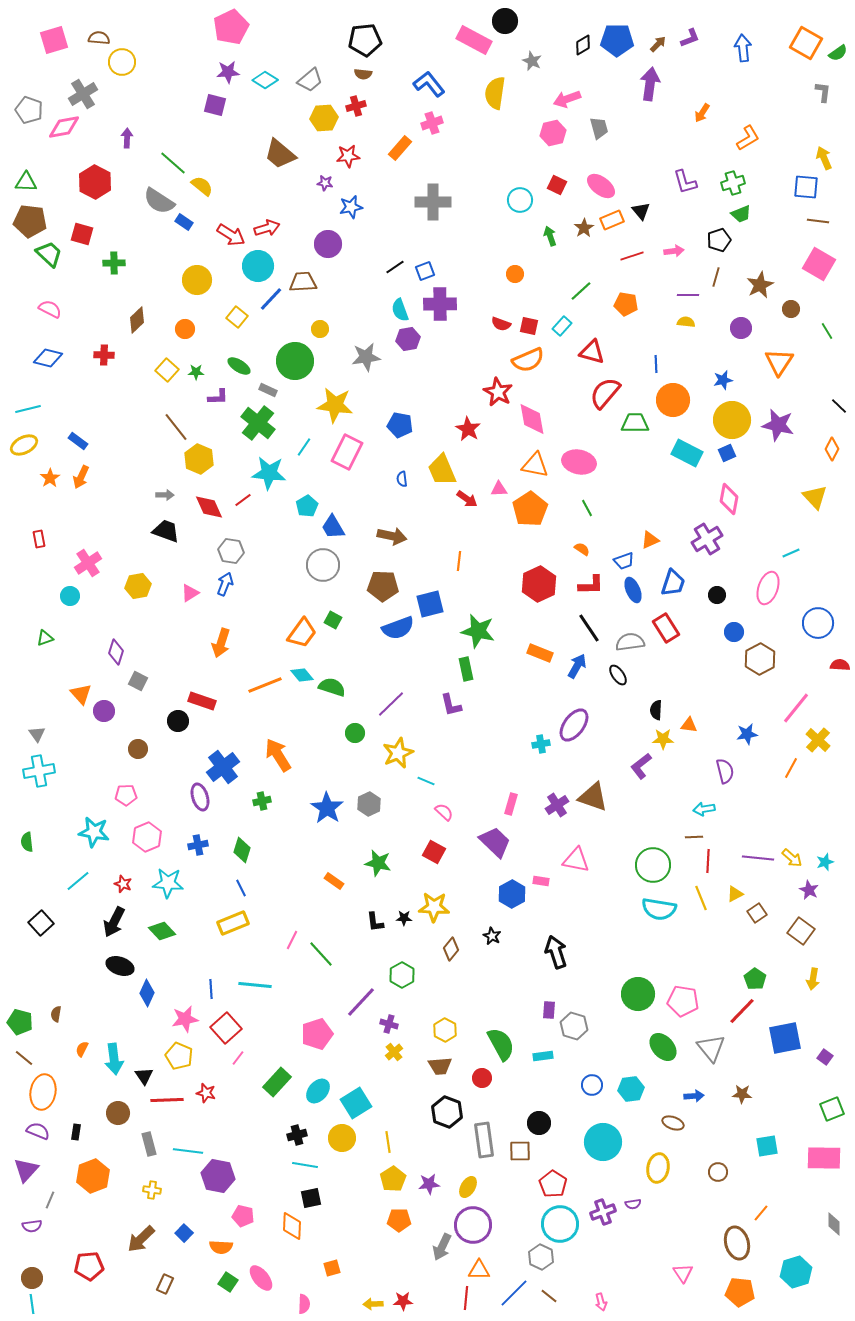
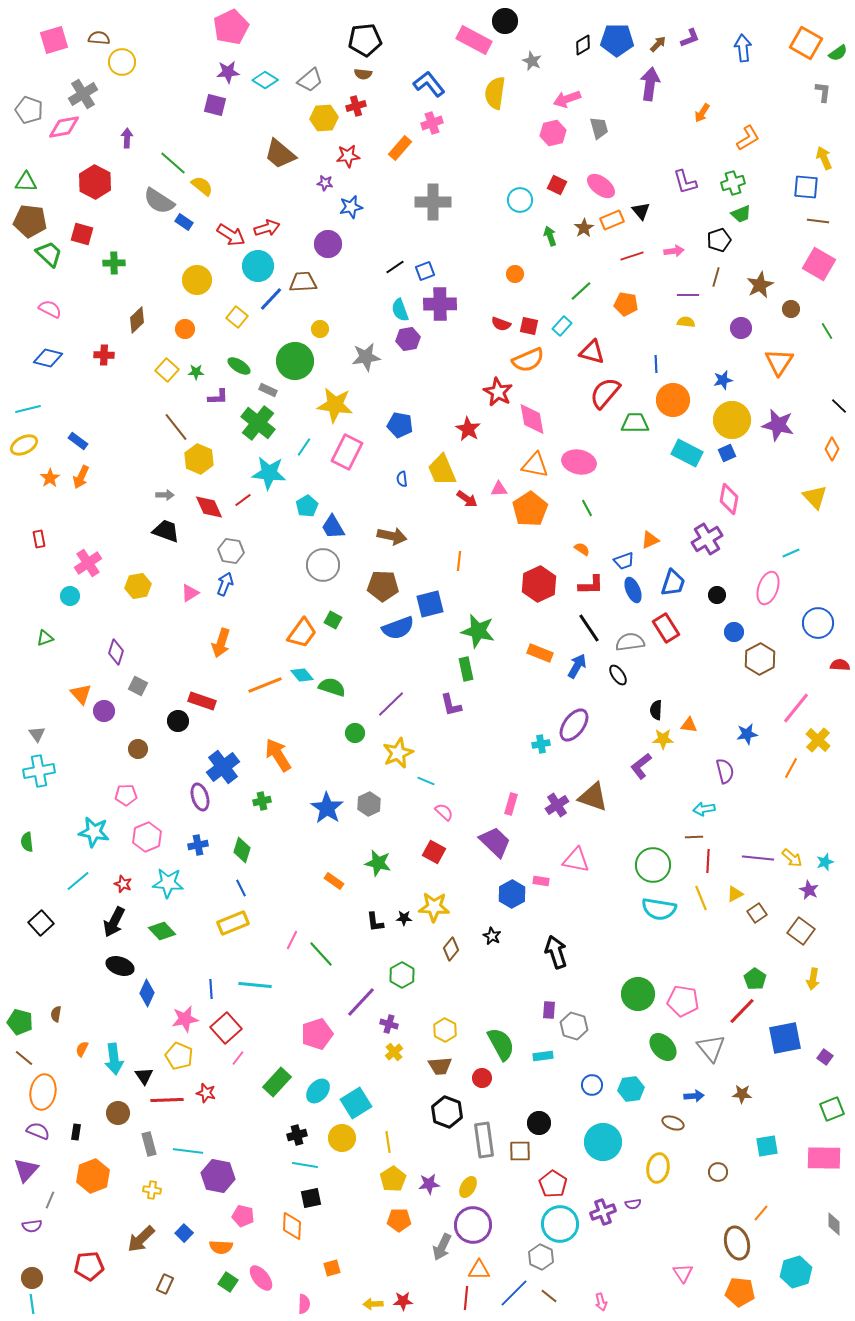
gray square at (138, 681): moved 5 px down
